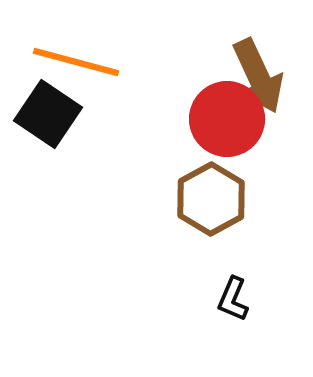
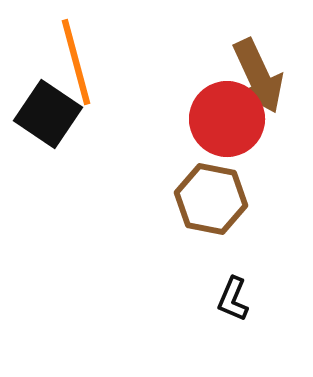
orange line: rotated 60 degrees clockwise
brown hexagon: rotated 20 degrees counterclockwise
